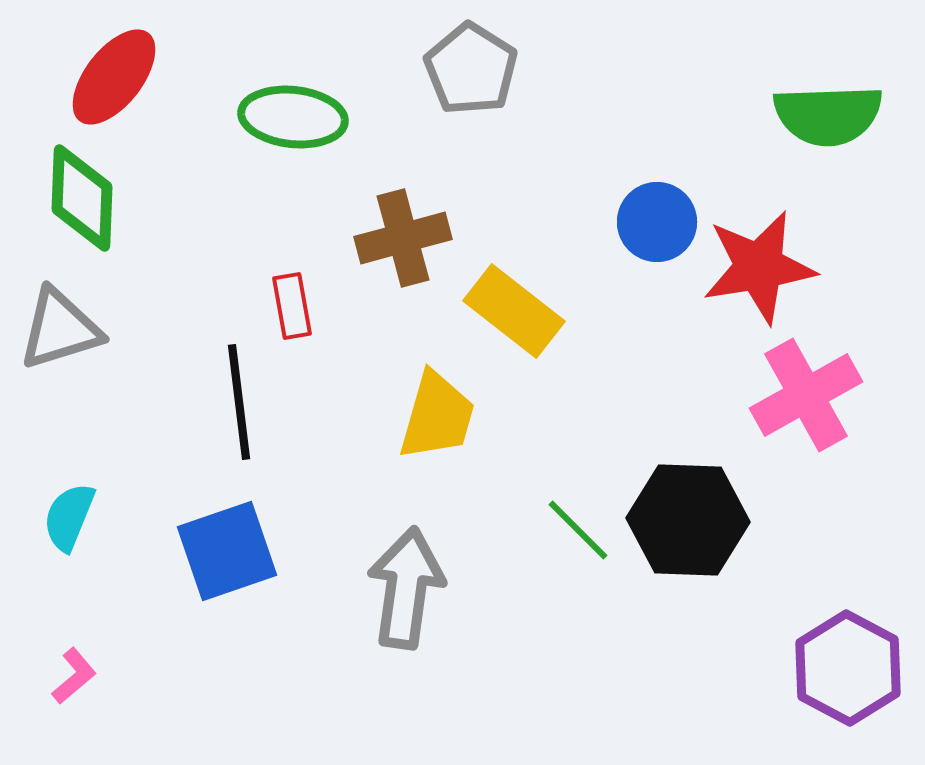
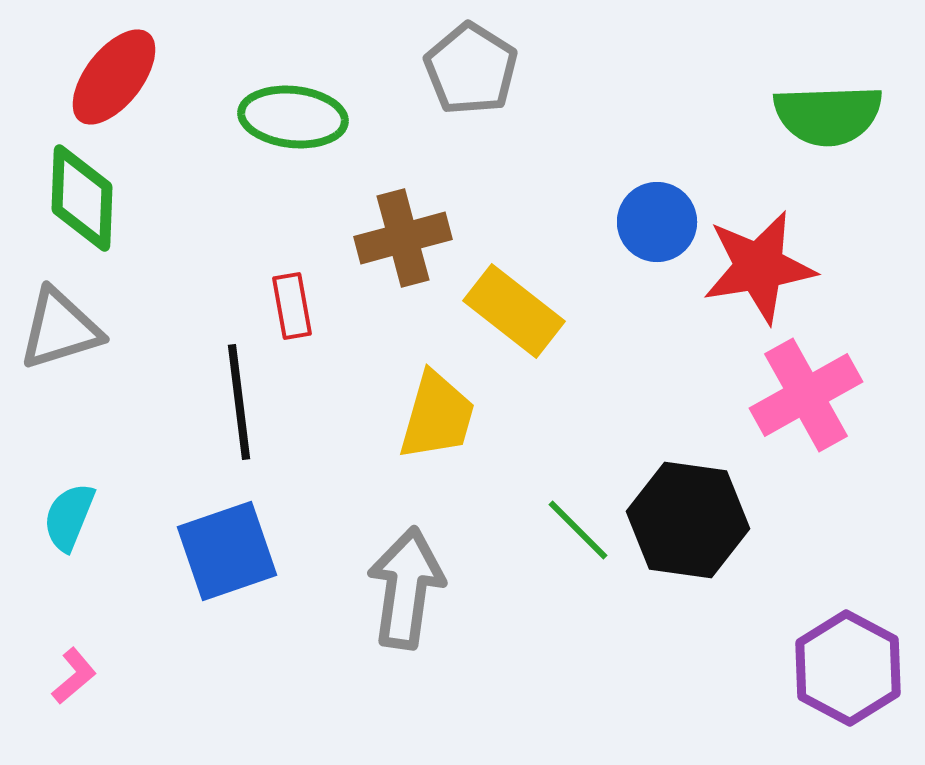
black hexagon: rotated 6 degrees clockwise
